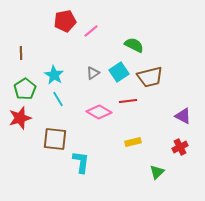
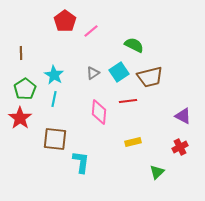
red pentagon: rotated 25 degrees counterclockwise
cyan line: moved 4 px left; rotated 42 degrees clockwise
pink diamond: rotated 65 degrees clockwise
red star: rotated 20 degrees counterclockwise
